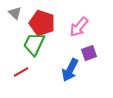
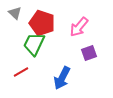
blue arrow: moved 8 px left, 8 px down
